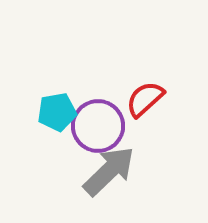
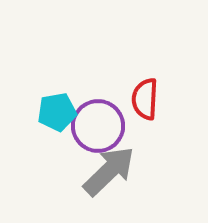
red semicircle: rotated 45 degrees counterclockwise
